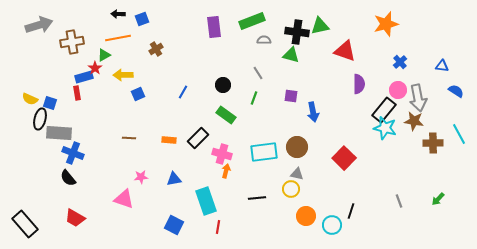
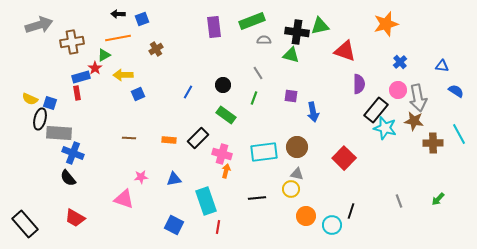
blue rectangle at (84, 77): moved 3 px left
blue line at (183, 92): moved 5 px right
black rectangle at (384, 110): moved 8 px left
